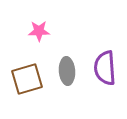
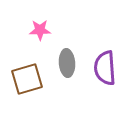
pink star: moved 1 px right, 1 px up
gray ellipse: moved 8 px up
